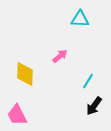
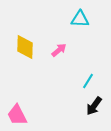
pink arrow: moved 1 px left, 6 px up
yellow diamond: moved 27 px up
